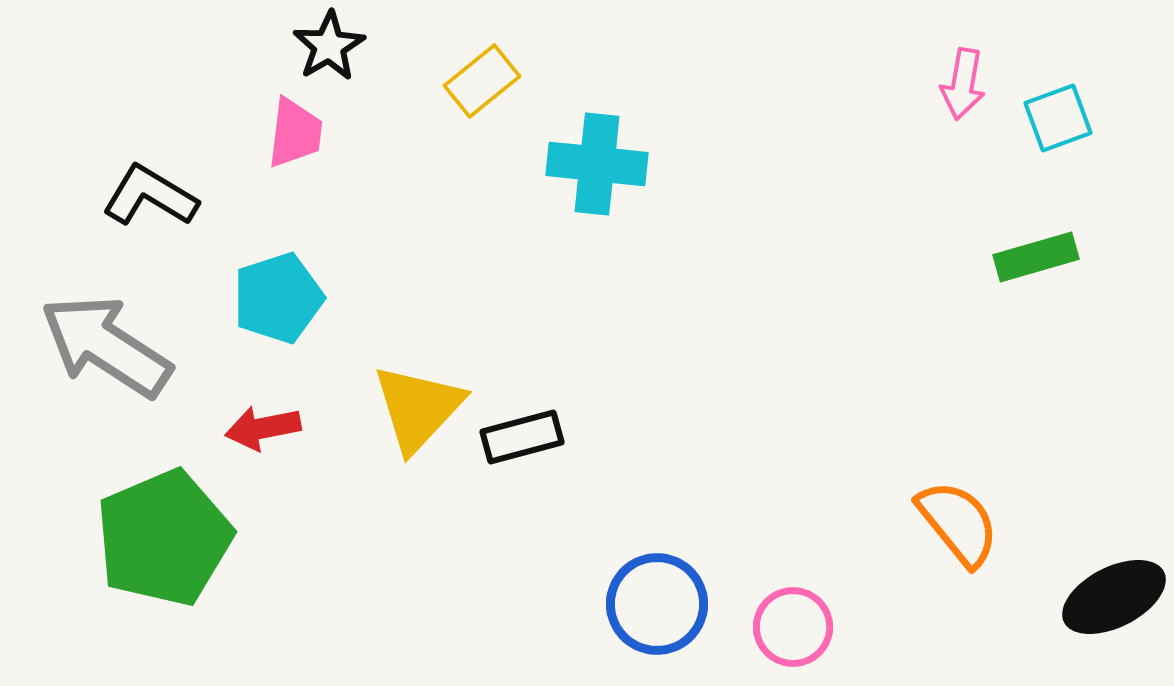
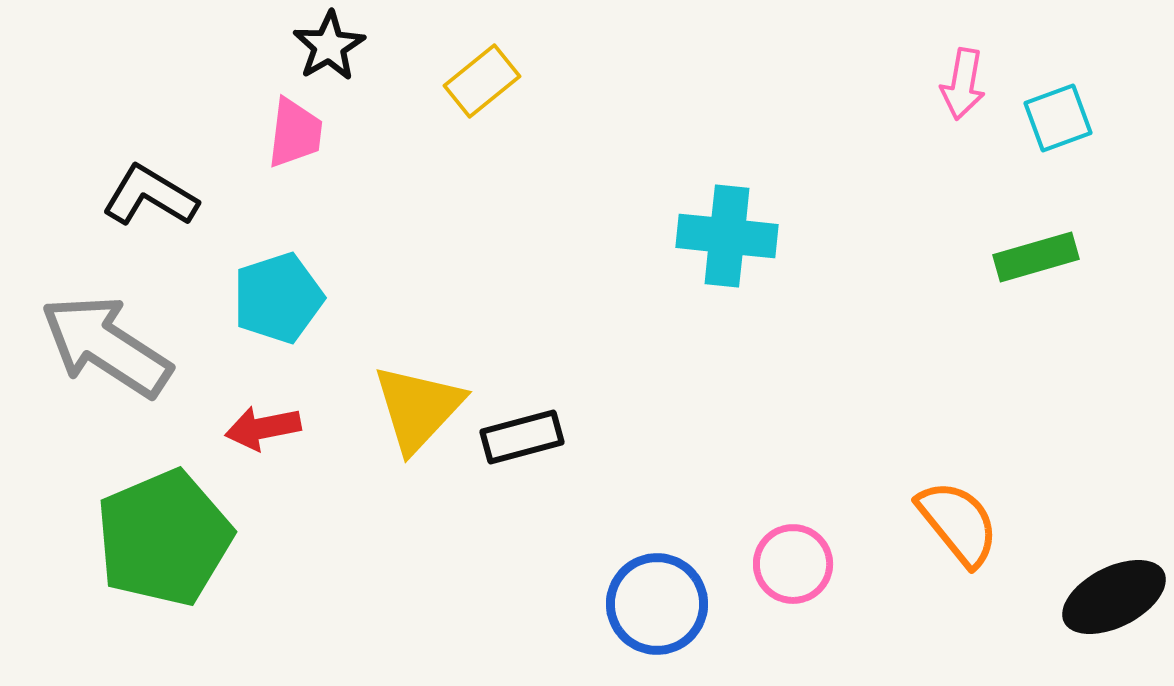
cyan cross: moved 130 px right, 72 px down
pink circle: moved 63 px up
